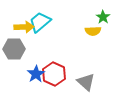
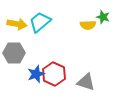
green star: rotated 16 degrees counterclockwise
yellow arrow: moved 7 px left, 3 px up; rotated 12 degrees clockwise
yellow semicircle: moved 5 px left, 6 px up
gray hexagon: moved 4 px down
blue star: rotated 12 degrees clockwise
gray triangle: rotated 24 degrees counterclockwise
